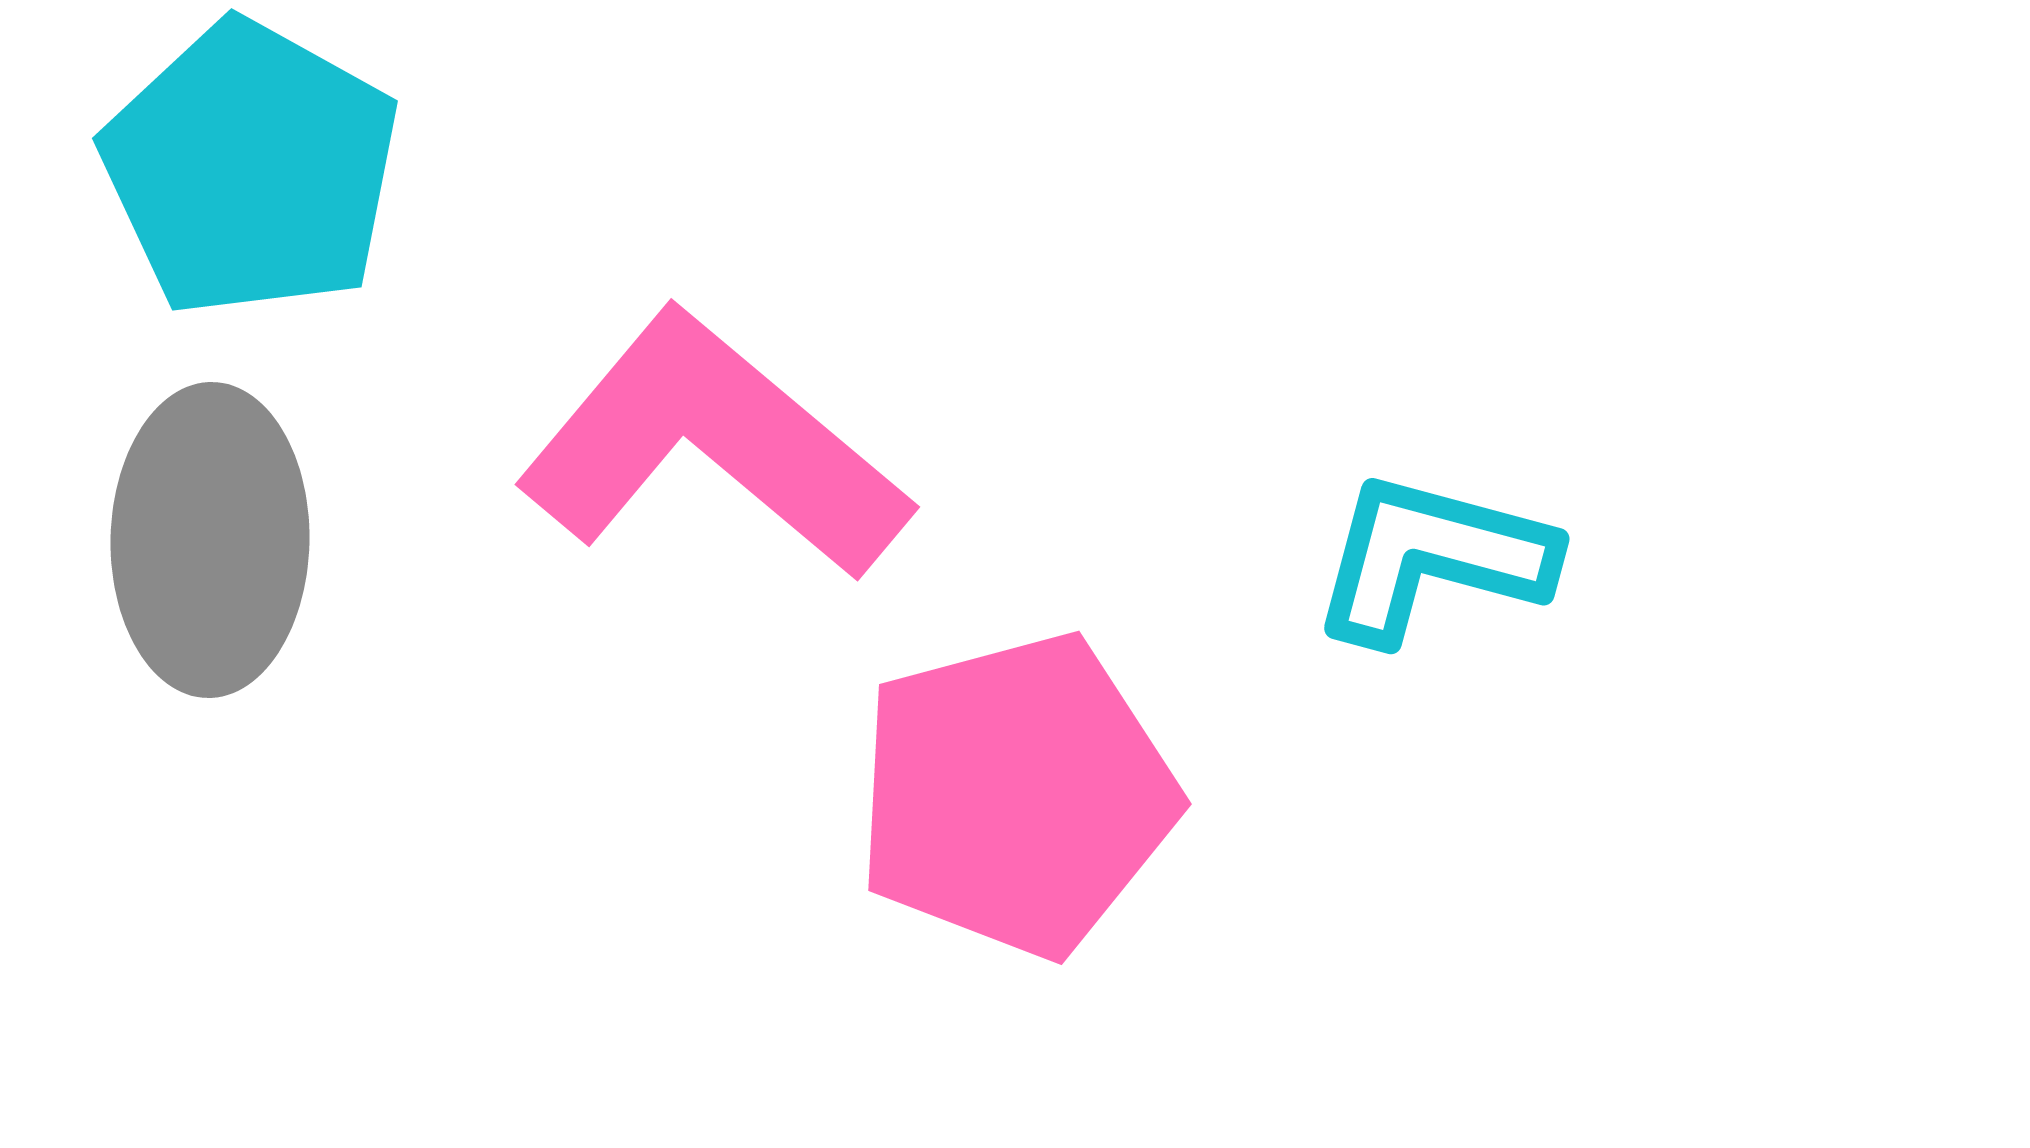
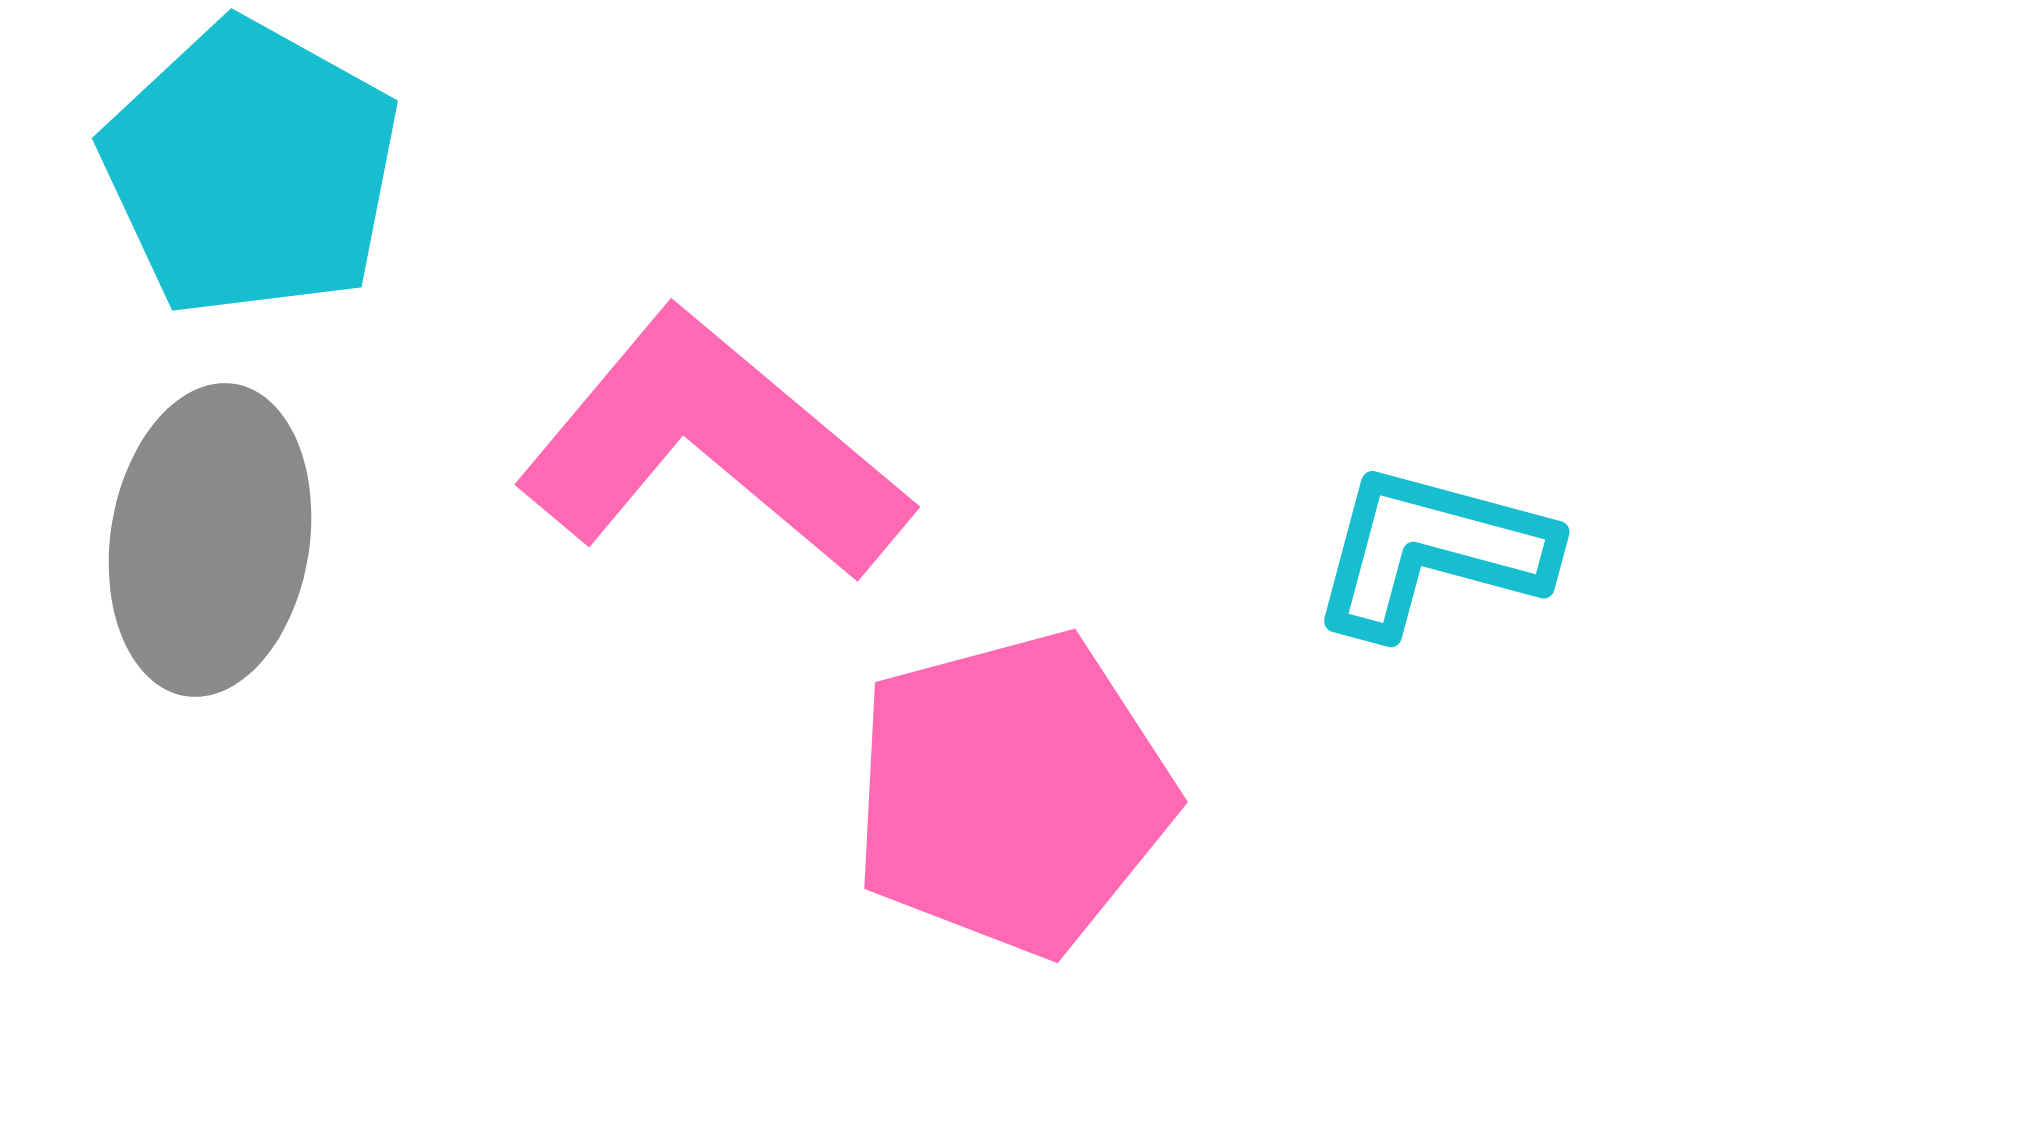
gray ellipse: rotated 8 degrees clockwise
cyan L-shape: moved 7 px up
pink pentagon: moved 4 px left, 2 px up
